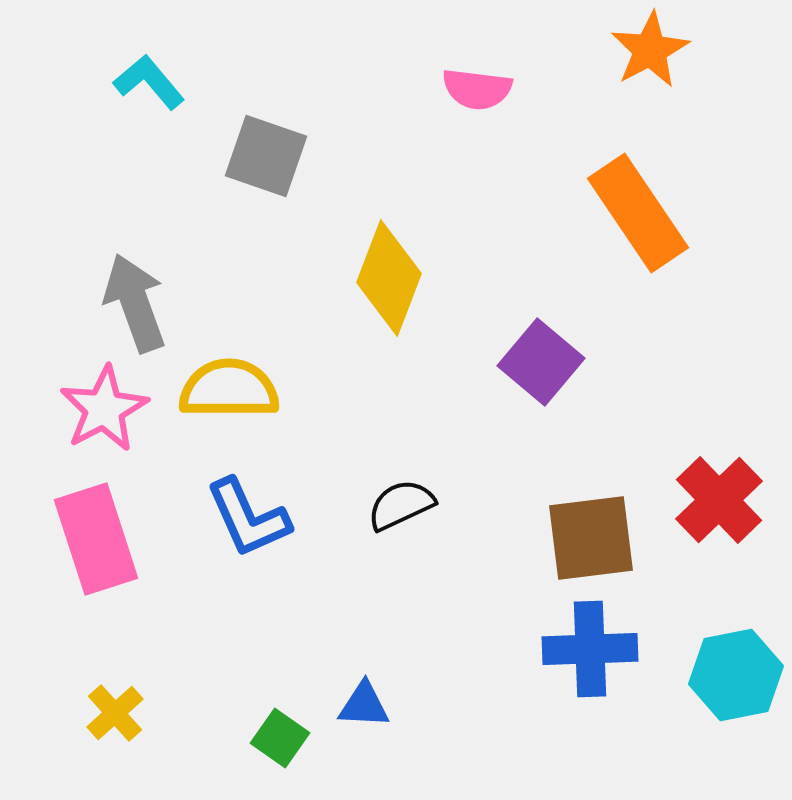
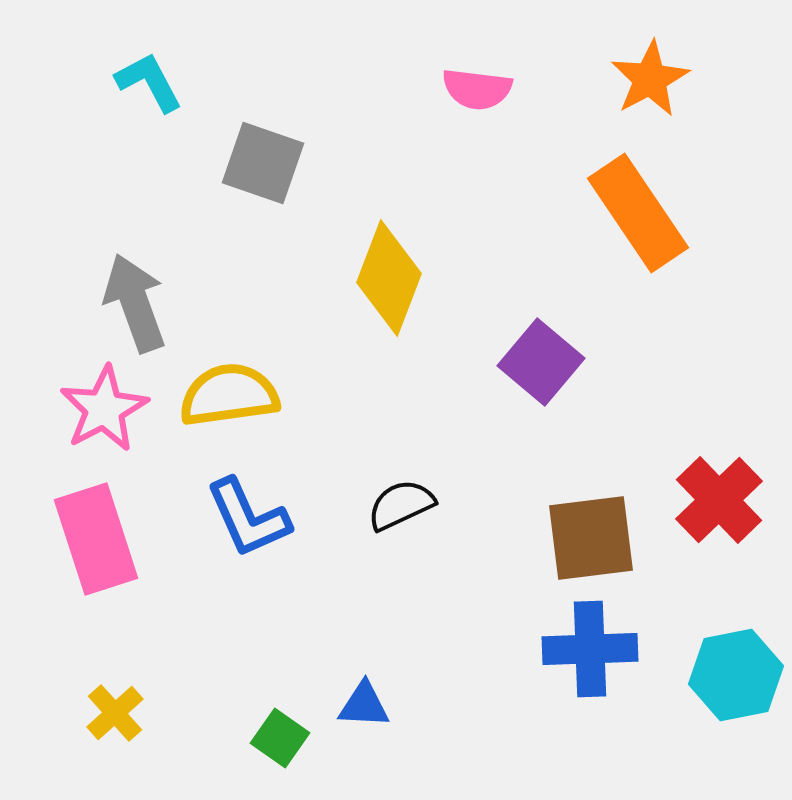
orange star: moved 29 px down
cyan L-shape: rotated 12 degrees clockwise
gray square: moved 3 px left, 7 px down
yellow semicircle: moved 6 px down; rotated 8 degrees counterclockwise
